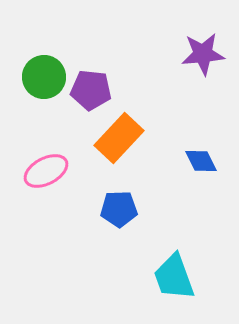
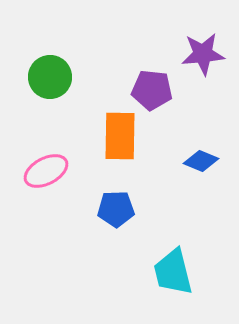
green circle: moved 6 px right
purple pentagon: moved 61 px right
orange rectangle: moved 1 px right, 2 px up; rotated 42 degrees counterclockwise
blue diamond: rotated 40 degrees counterclockwise
blue pentagon: moved 3 px left
cyan trapezoid: moved 1 px left, 5 px up; rotated 6 degrees clockwise
